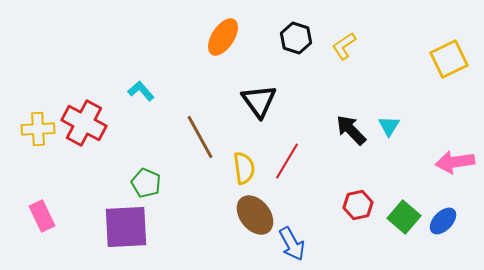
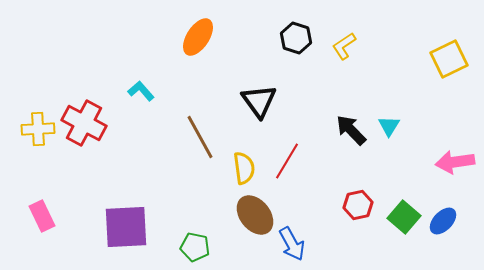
orange ellipse: moved 25 px left
green pentagon: moved 49 px right, 64 px down; rotated 12 degrees counterclockwise
